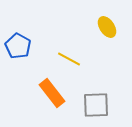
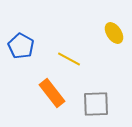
yellow ellipse: moved 7 px right, 6 px down
blue pentagon: moved 3 px right
gray square: moved 1 px up
